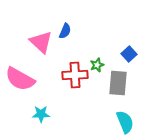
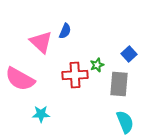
gray rectangle: moved 1 px right, 1 px down
